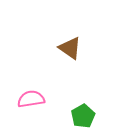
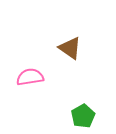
pink semicircle: moved 1 px left, 22 px up
